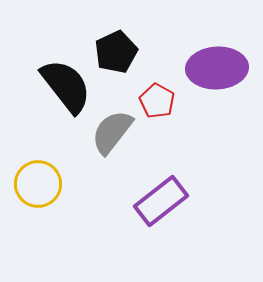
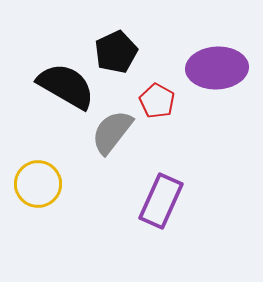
black semicircle: rotated 22 degrees counterclockwise
purple rectangle: rotated 28 degrees counterclockwise
